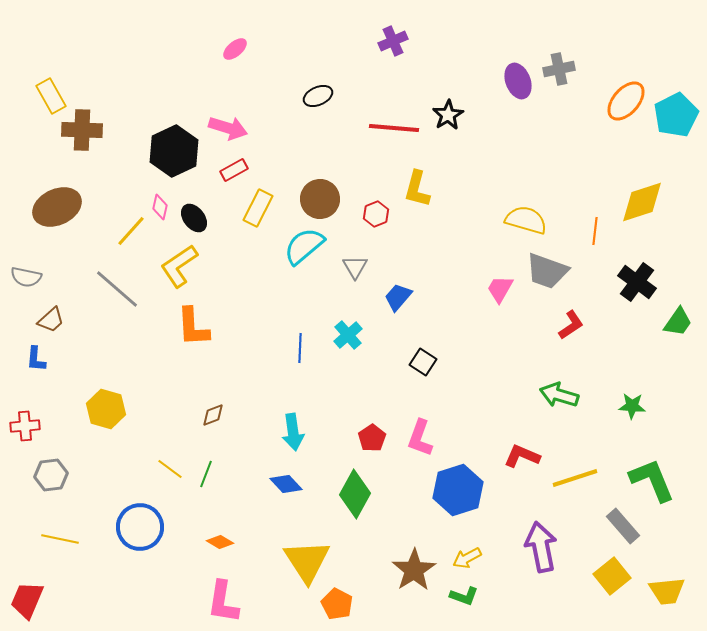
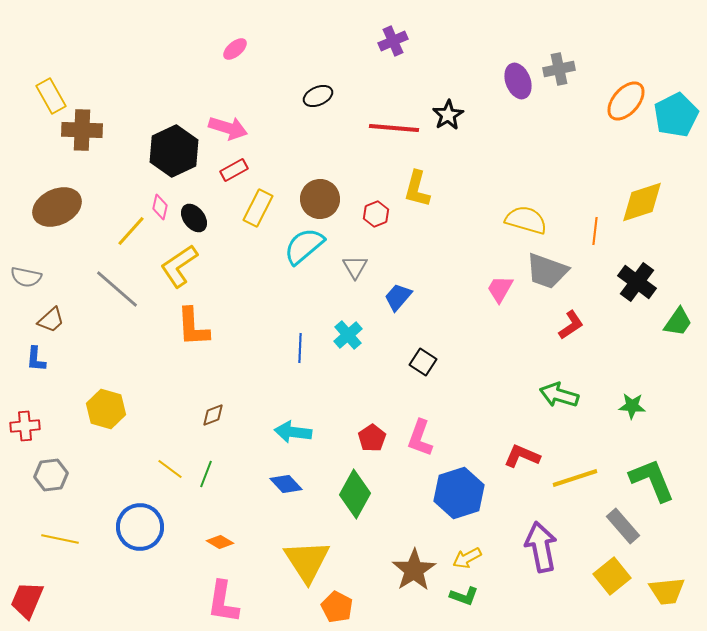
cyan arrow at (293, 432): rotated 105 degrees clockwise
blue hexagon at (458, 490): moved 1 px right, 3 px down
orange pentagon at (337, 604): moved 3 px down
